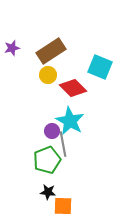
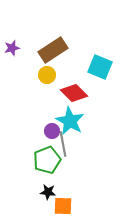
brown rectangle: moved 2 px right, 1 px up
yellow circle: moved 1 px left
red diamond: moved 1 px right, 5 px down
